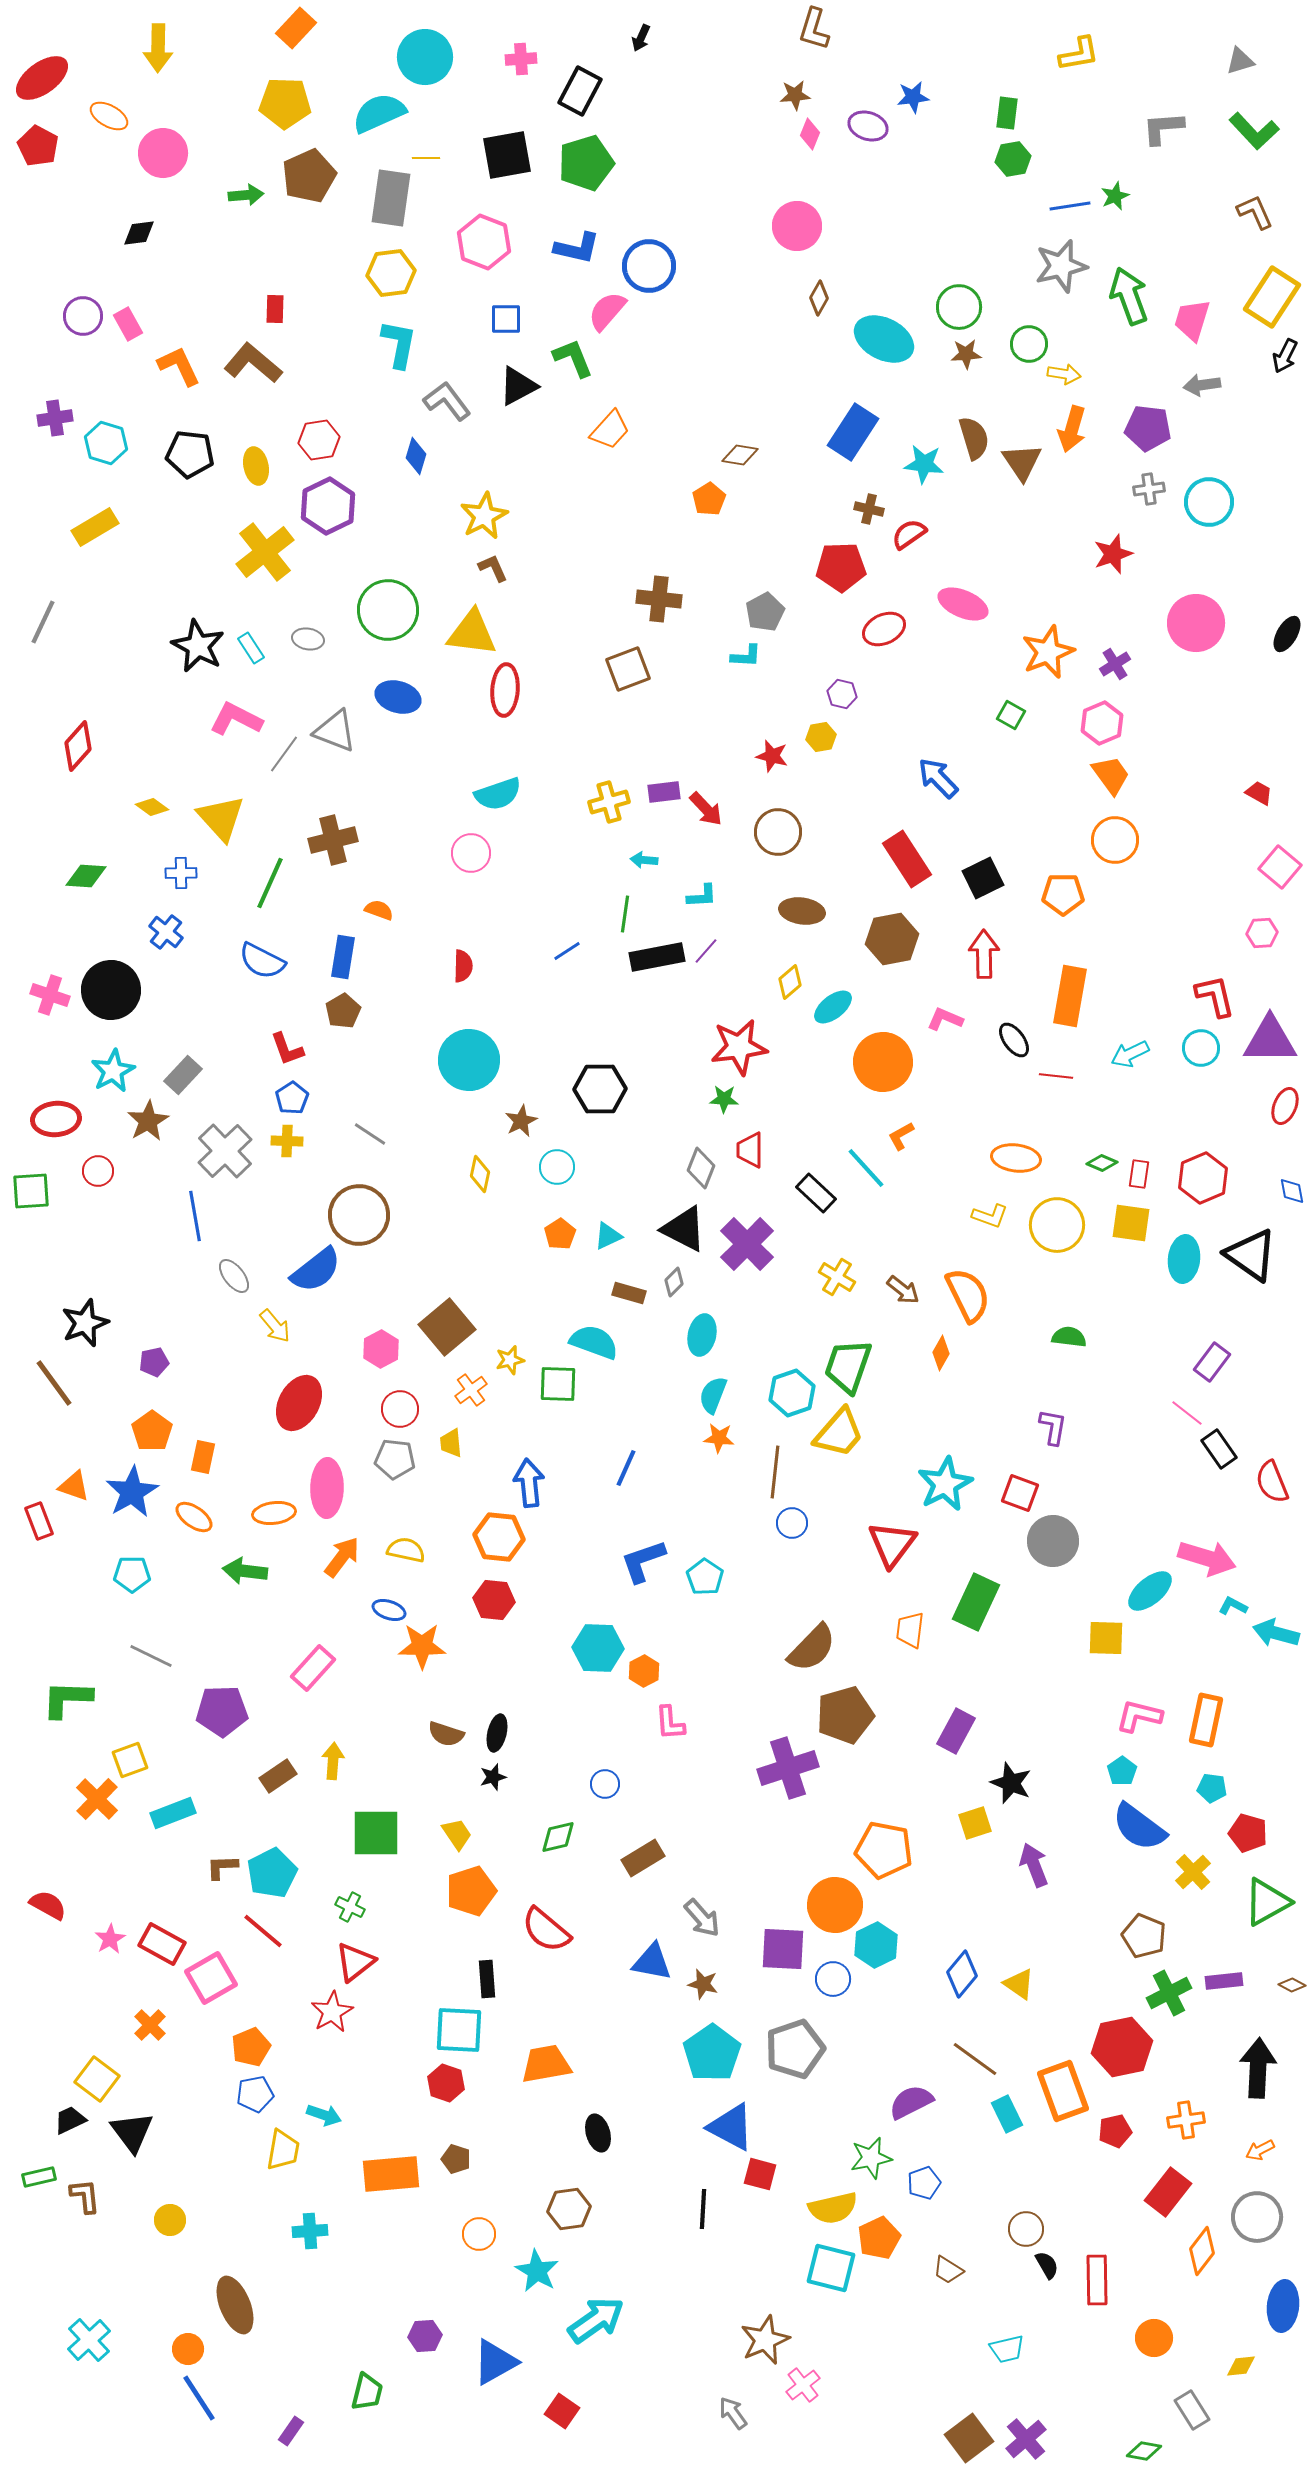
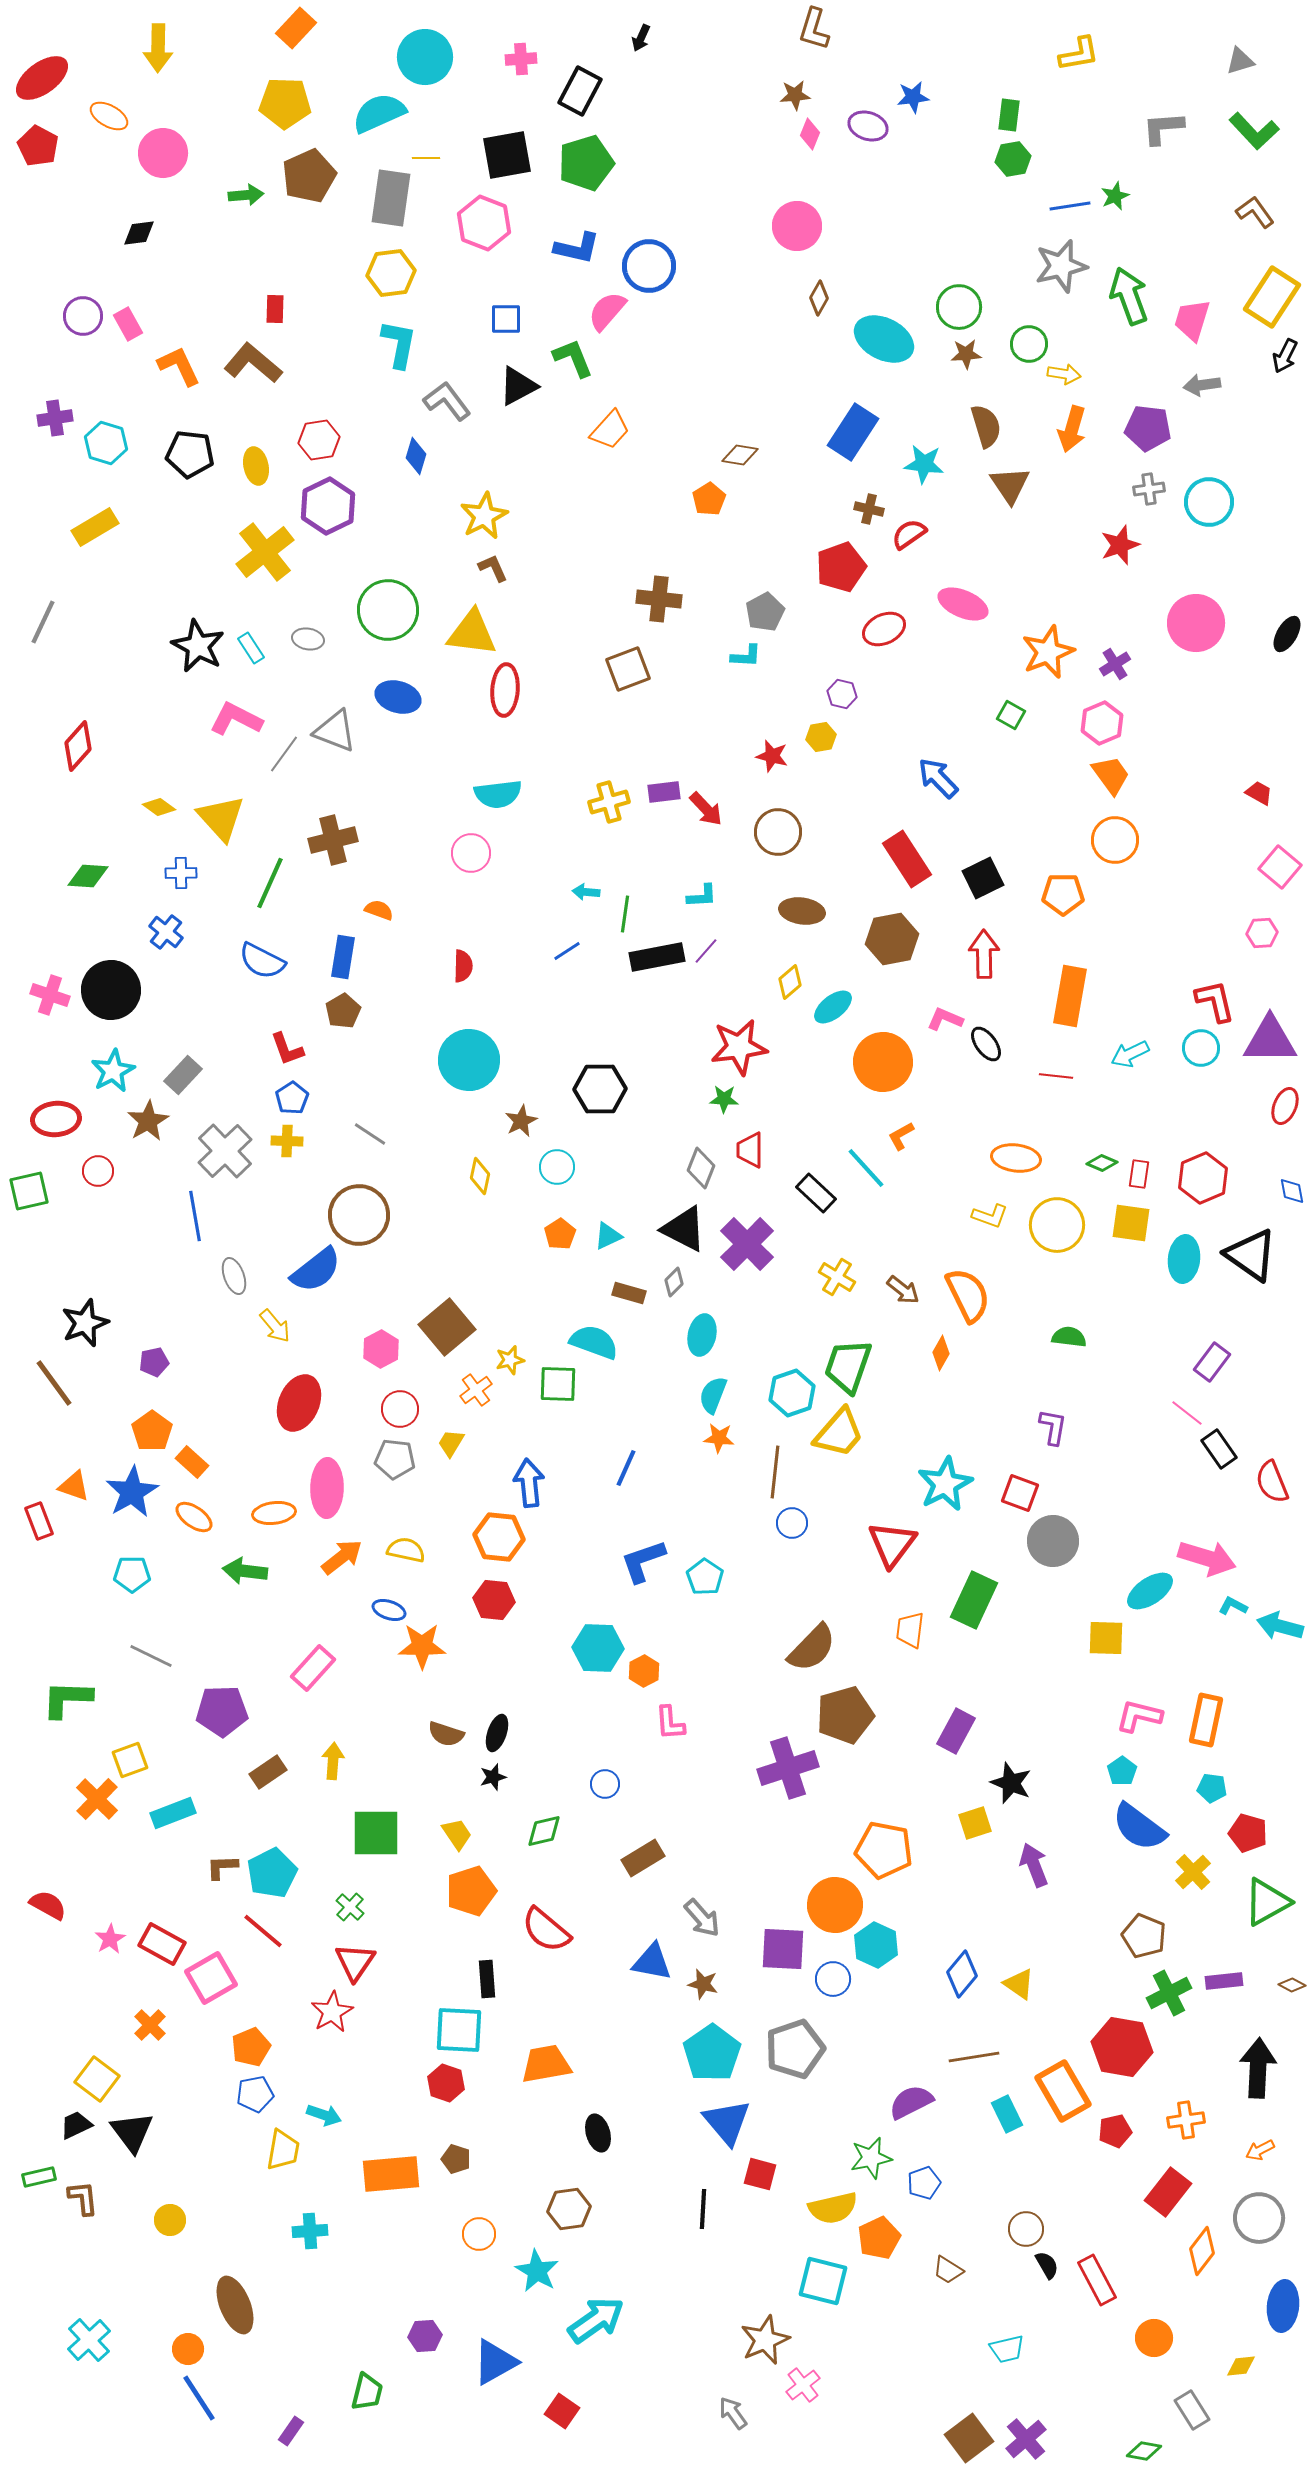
green rectangle at (1007, 113): moved 2 px right, 2 px down
brown L-shape at (1255, 212): rotated 12 degrees counterclockwise
pink hexagon at (484, 242): moved 19 px up
brown semicircle at (974, 438): moved 12 px right, 12 px up
brown triangle at (1022, 462): moved 12 px left, 23 px down
red star at (1113, 554): moved 7 px right, 9 px up
red pentagon at (841, 567): rotated 18 degrees counterclockwise
cyan semicircle at (498, 794): rotated 12 degrees clockwise
yellow diamond at (152, 807): moved 7 px right
cyan arrow at (644, 860): moved 58 px left, 32 px down
green diamond at (86, 876): moved 2 px right
red L-shape at (1215, 996): moved 5 px down
black ellipse at (1014, 1040): moved 28 px left, 4 px down
yellow diamond at (480, 1174): moved 2 px down
green square at (31, 1191): moved 2 px left; rotated 9 degrees counterclockwise
gray ellipse at (234, 1276): rotated 18 degrees clockwise
orange cross at (471, 1390): moved 5 px right
red ellipse at (299, 1403): rotated 6 degrees counterclockwise
yellow trapezoid at (451, 1443): rotated 36 degrees clockwise
orange rectangle at (203, 1457): moved 11 px left, 5 px down; rotated 60 degrees counterclockwise
orange arrow at (342, 1557): rotated 15 degrees clockwise
cyan ellipse at (1150, 1591): rotated 6 degrees clockwise
green rectangle at (976, 1602): moved 2 px left, 2 px up
cyan arrow at (1276, 1633): moved 4 px right, 7 px up
black ellipse at (497, 1733): rotated 6 degrees clockwise
brown rectangle at (278, 1776): moved 10 px left, 4 px up
green diamond at (558, 1837): moved 14 px left, 6 px up
green cross at (350, 1907): rotated 16 degrees clockwise
cyan hexagon at (876, 1945): rotated 9 degrees counterclockwise
red triangle at (355, 1962): rotated 18 degrees counterclockwise
red hexagon at (1122, 2047): rotated 22 degrees clockwise
brown line at (975, 2059): moved 1 px left, 2 px up; rotated 45 degrees counterclockwise
orange rectangle at (1063, 2091): rotated 10 degrees counterclockwise
black trapezoid at (70, 2120): moved 6 px right, 5 px down
blue triangle at (731, 2127): moved 4 px left, 5 px up; rotated 22 degrees clockwise
brown L-shape at (85, 2196): moved 2 px left, 2 px down
gray circle at (1257, 2217): moved 2 px right, 1 px down
cyan square at (831, 2268): moved 8 px left, 13 px down
red rectangle at (1097, 2280): rotated 27 degrees counterclockwise
